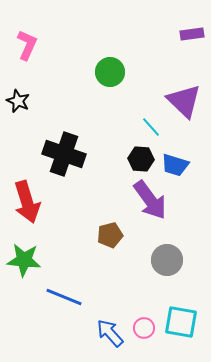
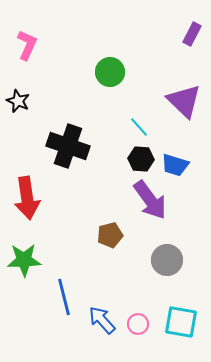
purple rectangle: rotated 55 degrees counterclockwise
cyan line: moved 12 px left
black cross: moved 4 px right, 8 px up
red arrow: moved 4 px up; rotated 9 degrees clockwise
green star: rotated 8 degrees counterclockwise
blue line: rotated 54 degrees clockwise
pink circle: moved 6 px left, 4 px up
blue arrow: moved 8 px left, 13 px up
